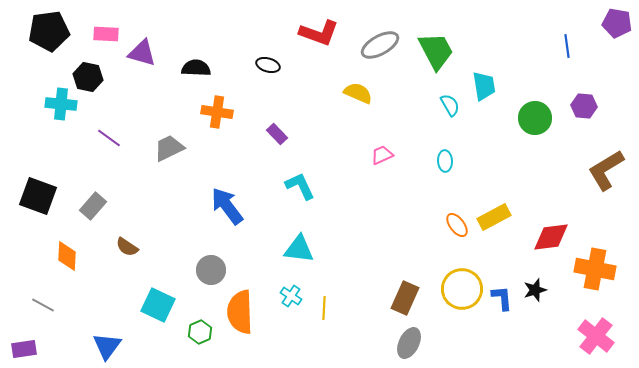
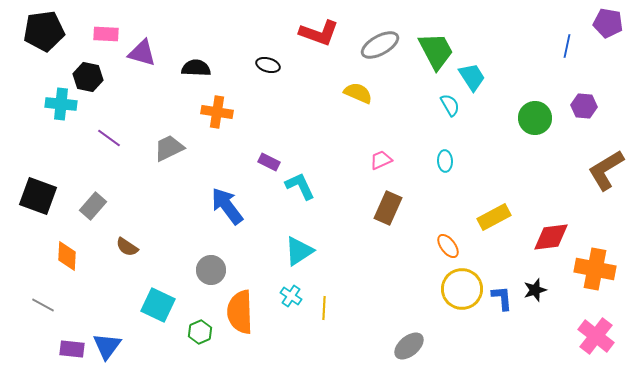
purple pentagon at (617, 23): moved 9 px left
black pentagon at (49, 31): moved 5 px left
blue line at (567, 46): rotated 20 degrees clockwise
cyan trapezoid at (484, 86): moved 12 px left, 9 px up; rotated 24 degrees counterclockwise
purple rectangle at (277, 134): moved 8 px left, 28 px down; rotated 20 degrees counterclockwise
pink trapezoid at (382, 155): moved 1 px left, 5 px down
orange ellipse at (457, 225): moved 9 px left, 21 px down
cyan triangle at (299, 249): moved 2 px down; rotated 40 degrees counterclockwise
brown rectangle at (405, 298): moved 17 px left, 90 px up
gray ellipse at (409, 343): moved 3 px down; rotated 24 degrees clockwise
purple rectangle at (24, 349): moved 48 px right; rotated 15 degrees clockwise
